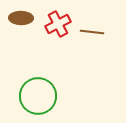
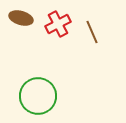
brown ellipse: rotated 15 degrees clockwise
brown line: rotated 60 degrees clockwise
